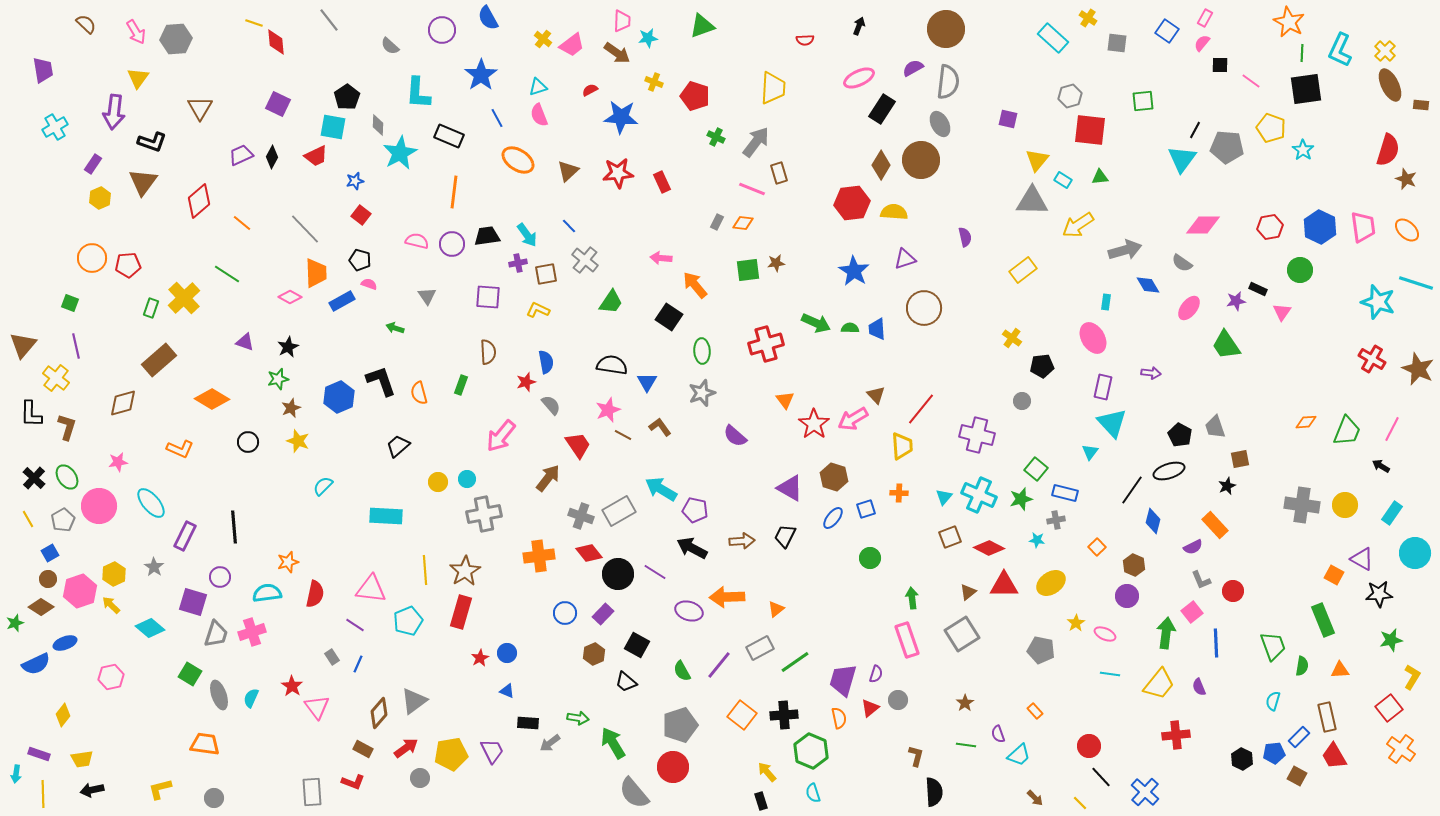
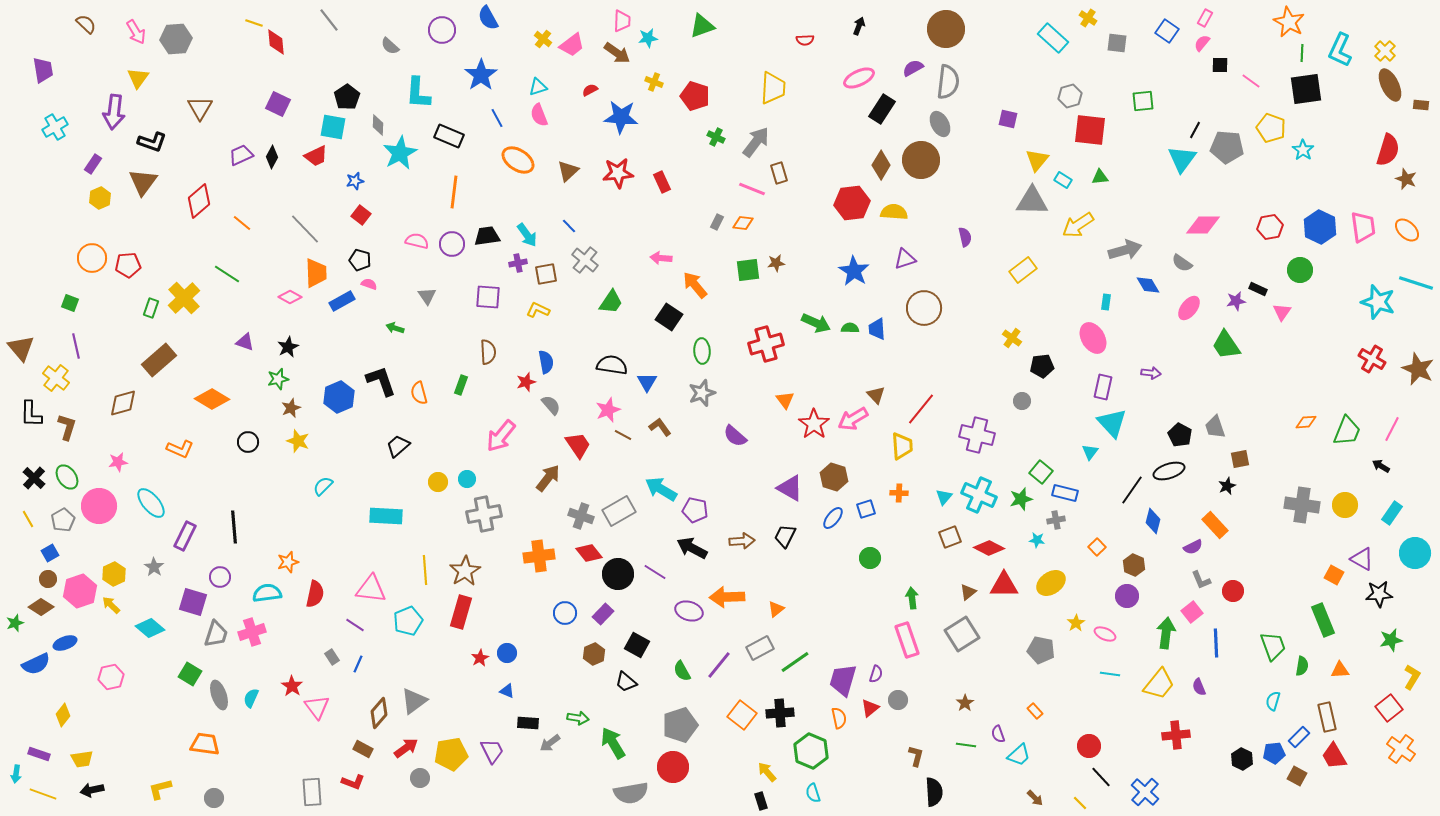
brown triangle at (23, 345): moved 2 px left, 3 px down; rotated 20 degrees counterclockwise
green square at (1036, 469): moved 5 px right, 3 px down
black cross at (784, 715): moved 4 px left, 2 px up
gray semicircle at (634, 793): moved 3 px left; rotated 60 degrees counterclockwise
yellow line at (43, 794): rotated 68 degrees counterclockwise
